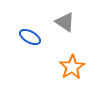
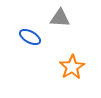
gray triangle: moved 5 px left, 4 px up; rotated 30 degrees counterclockwise
